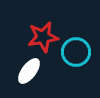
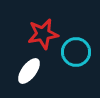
red star: moved 3 px up
